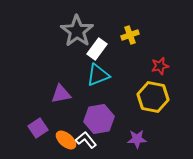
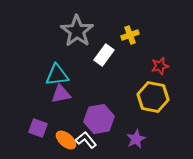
white rectangle: moved 7 px right, 6 px down
cyan triangle: moved 41 px left; rotated 15 degrees clockwise
purple square: rotated 36 degrees counterclockwise
purple star: moved 1 px left; rotated 24 degrees counterclockwise
